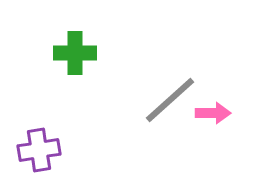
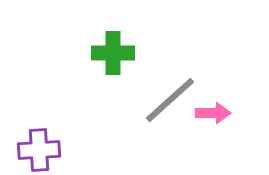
green cross: moved 38 px right
purple cross: rotated 6 degrees clockwise
